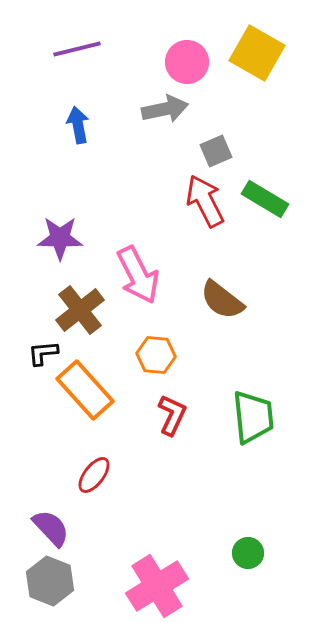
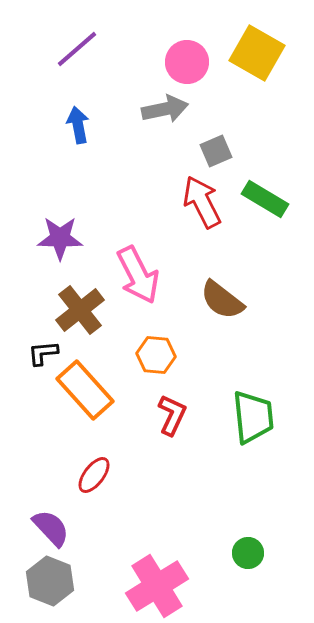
purple line: rotated 27 degrees counterclockwise
red arrow: moved 3 px left, 1 px down
